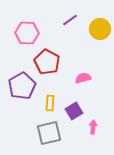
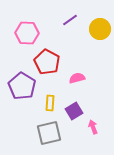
pink semicircle: moved 6 px left
purple pentagon: rotated 12 degrees counterclockwise
pink arrow: rotated 24 degrees counterclockwise
